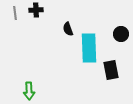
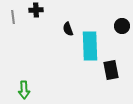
gray line: moved 2 px left, 4 px down
black circle: moved 1 px right, 8 px up
cyan rectangle: moved 1 px right, 2 px up
green arrow: moved 5 px left, 1 px up
